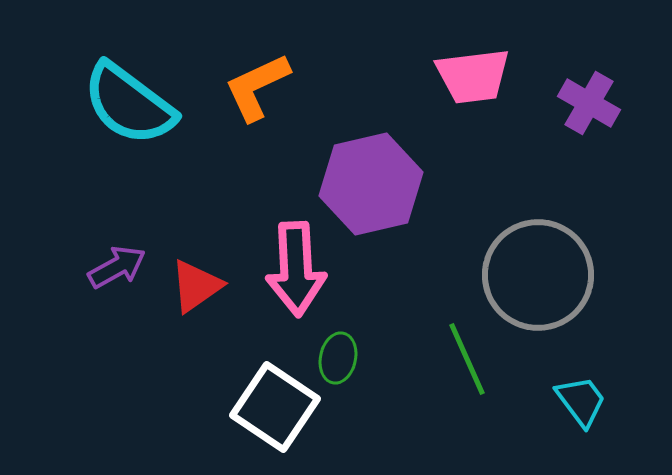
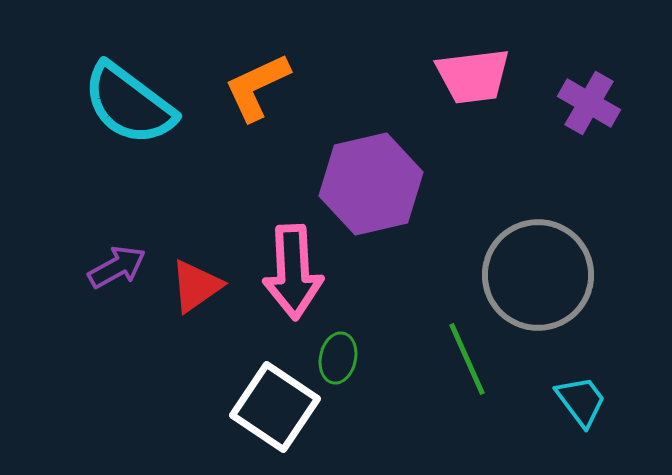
pink arrow: moved 3 px left, 3 px down
